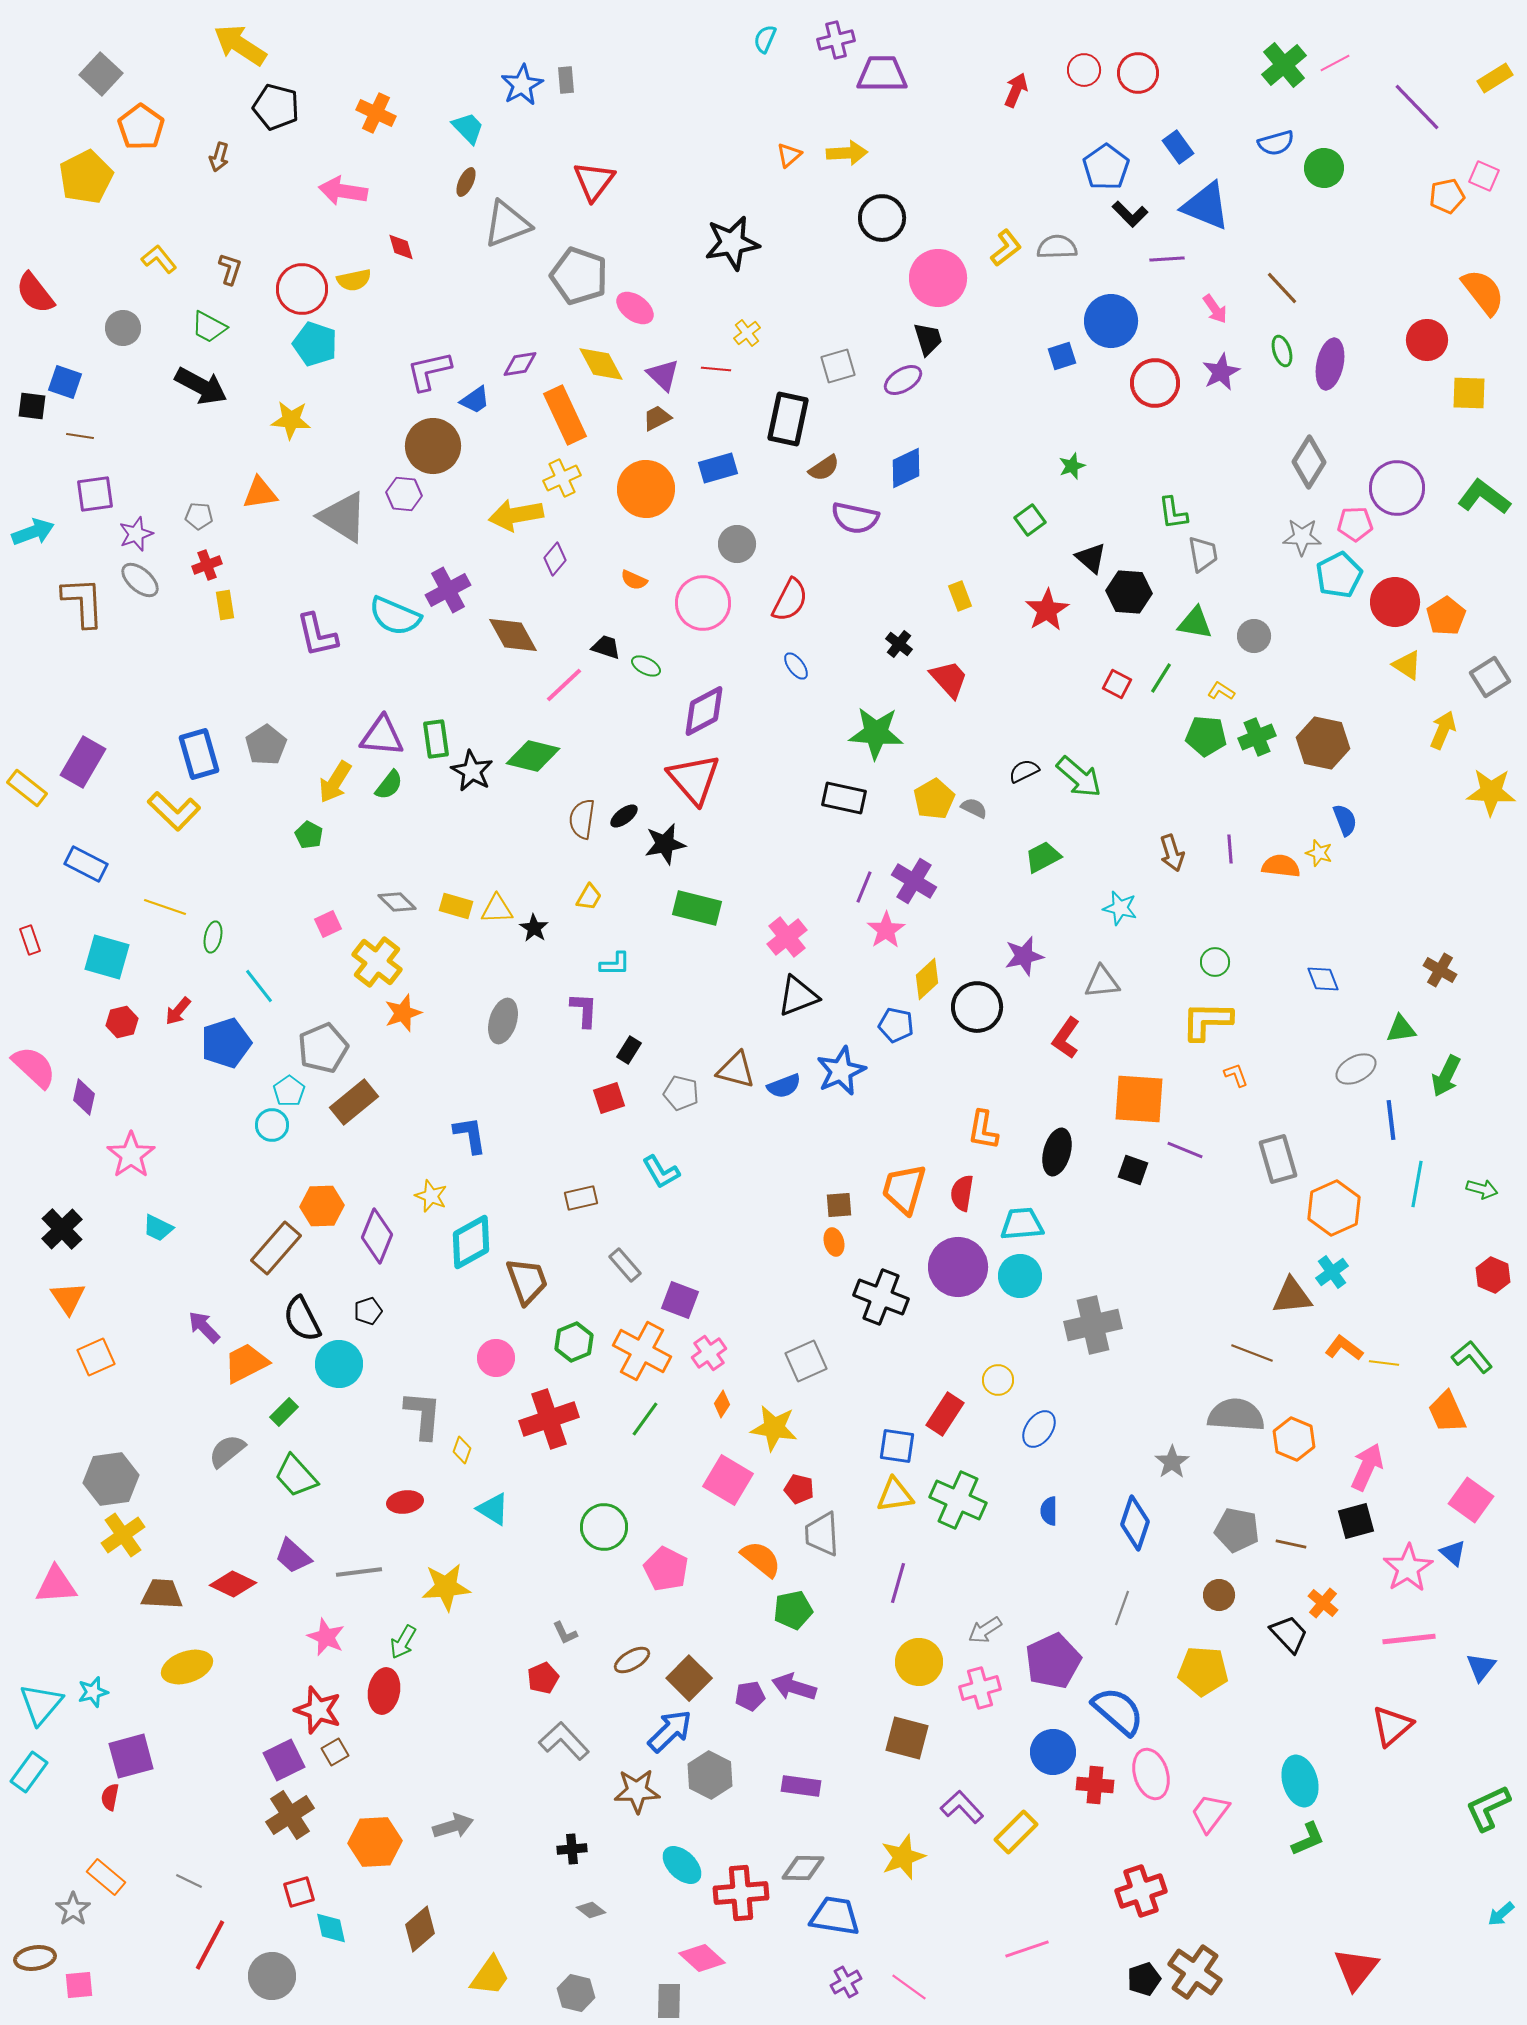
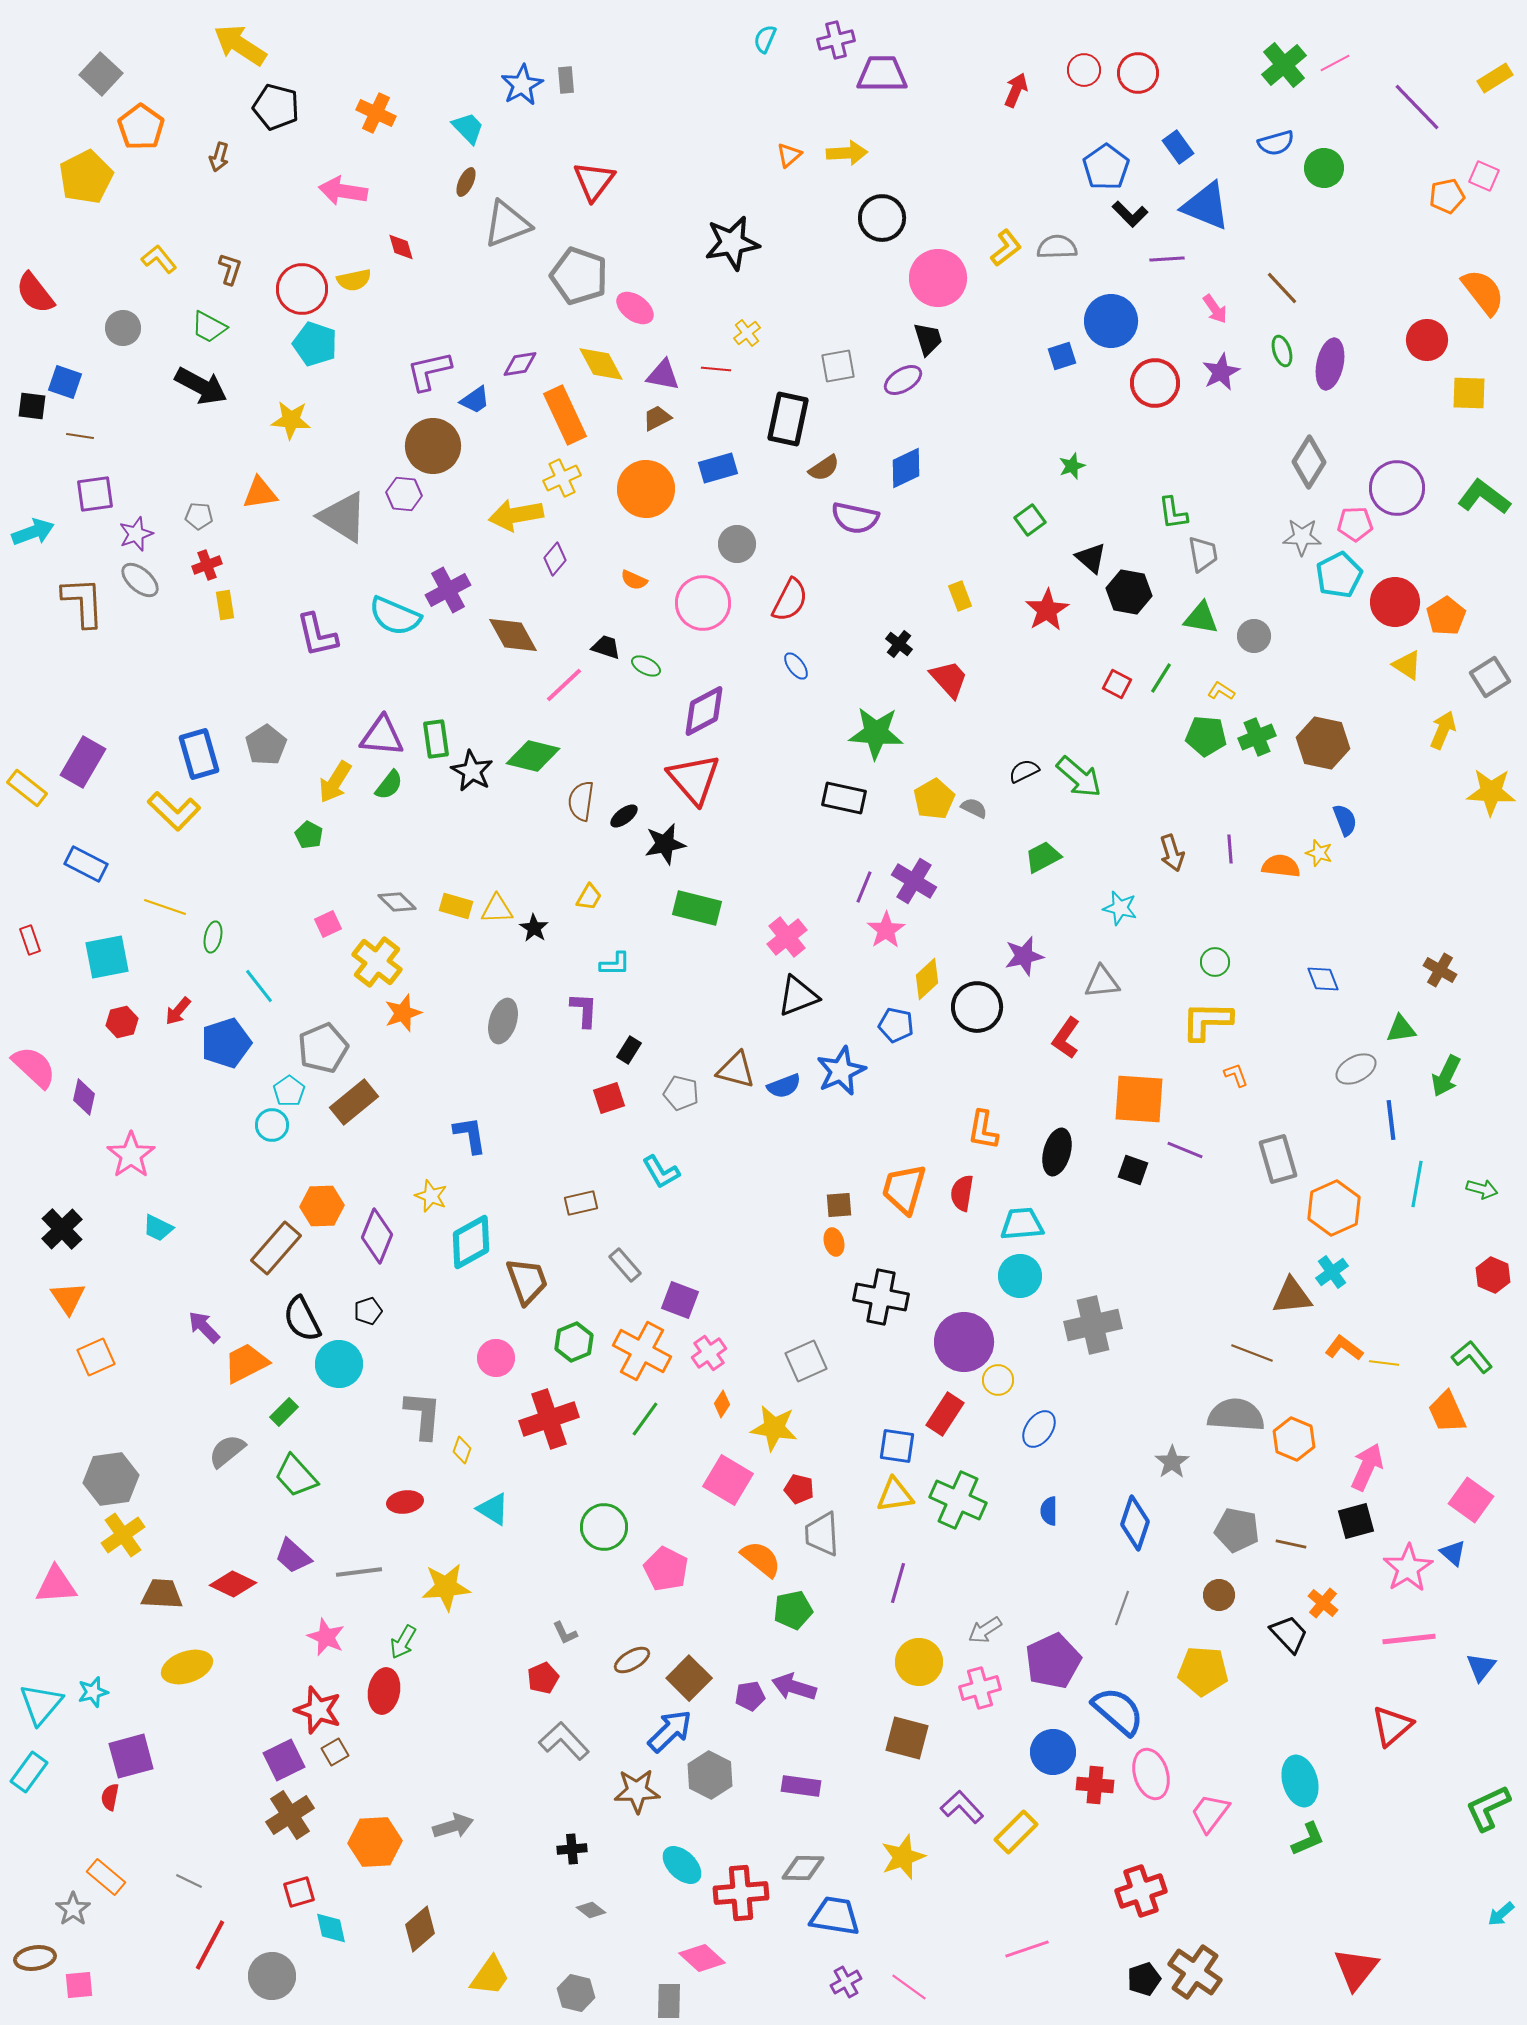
gray square at (838, 366): rotated 6 degrees clockwise
purple triangle at (663, 375): rotated 33 degrees counterclockwise
black hexagon at (1129, 592): rotated 6 degrees clockwise
green triangle at (1195, 623): moved 6 px right, 5 px up
brown semicircle at (582, 819): moved 1 px left, 18 px up
cyan square at (107, 957): rotated 27 degrees counterclockwise
brown rectangle at (581, 1198): moved 5 px down
purple circle at (958, 1267): moved 6 px right, 75 px down
black cross at (881, 1297): rotated 10 degrees counterclockwise
